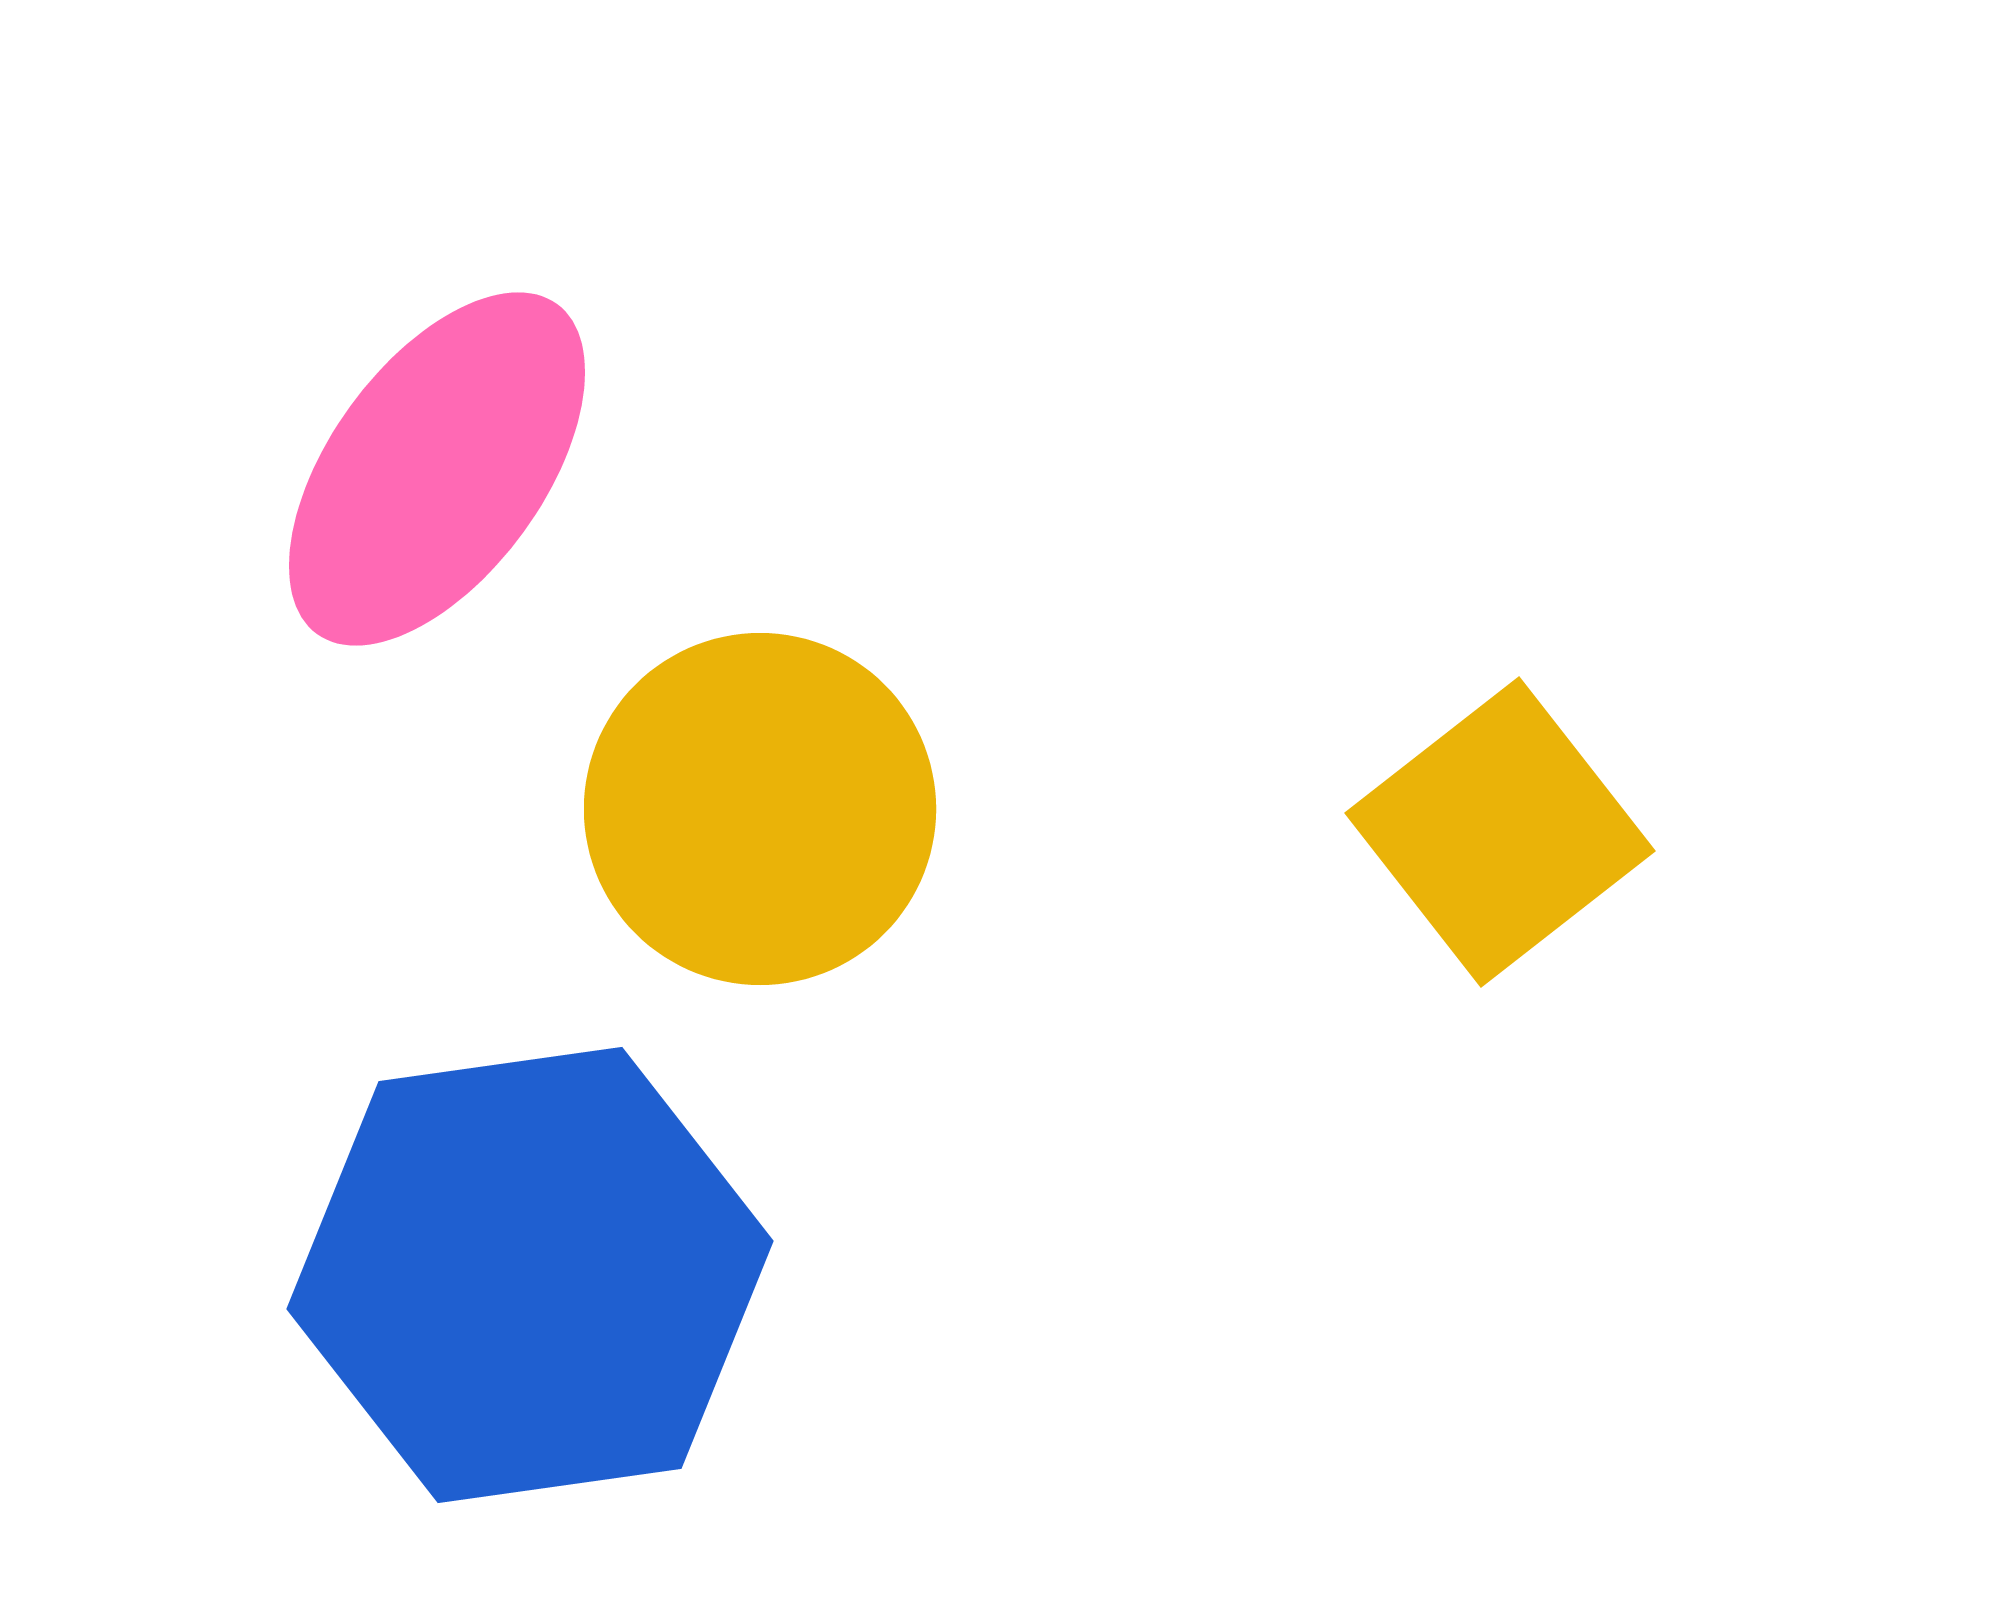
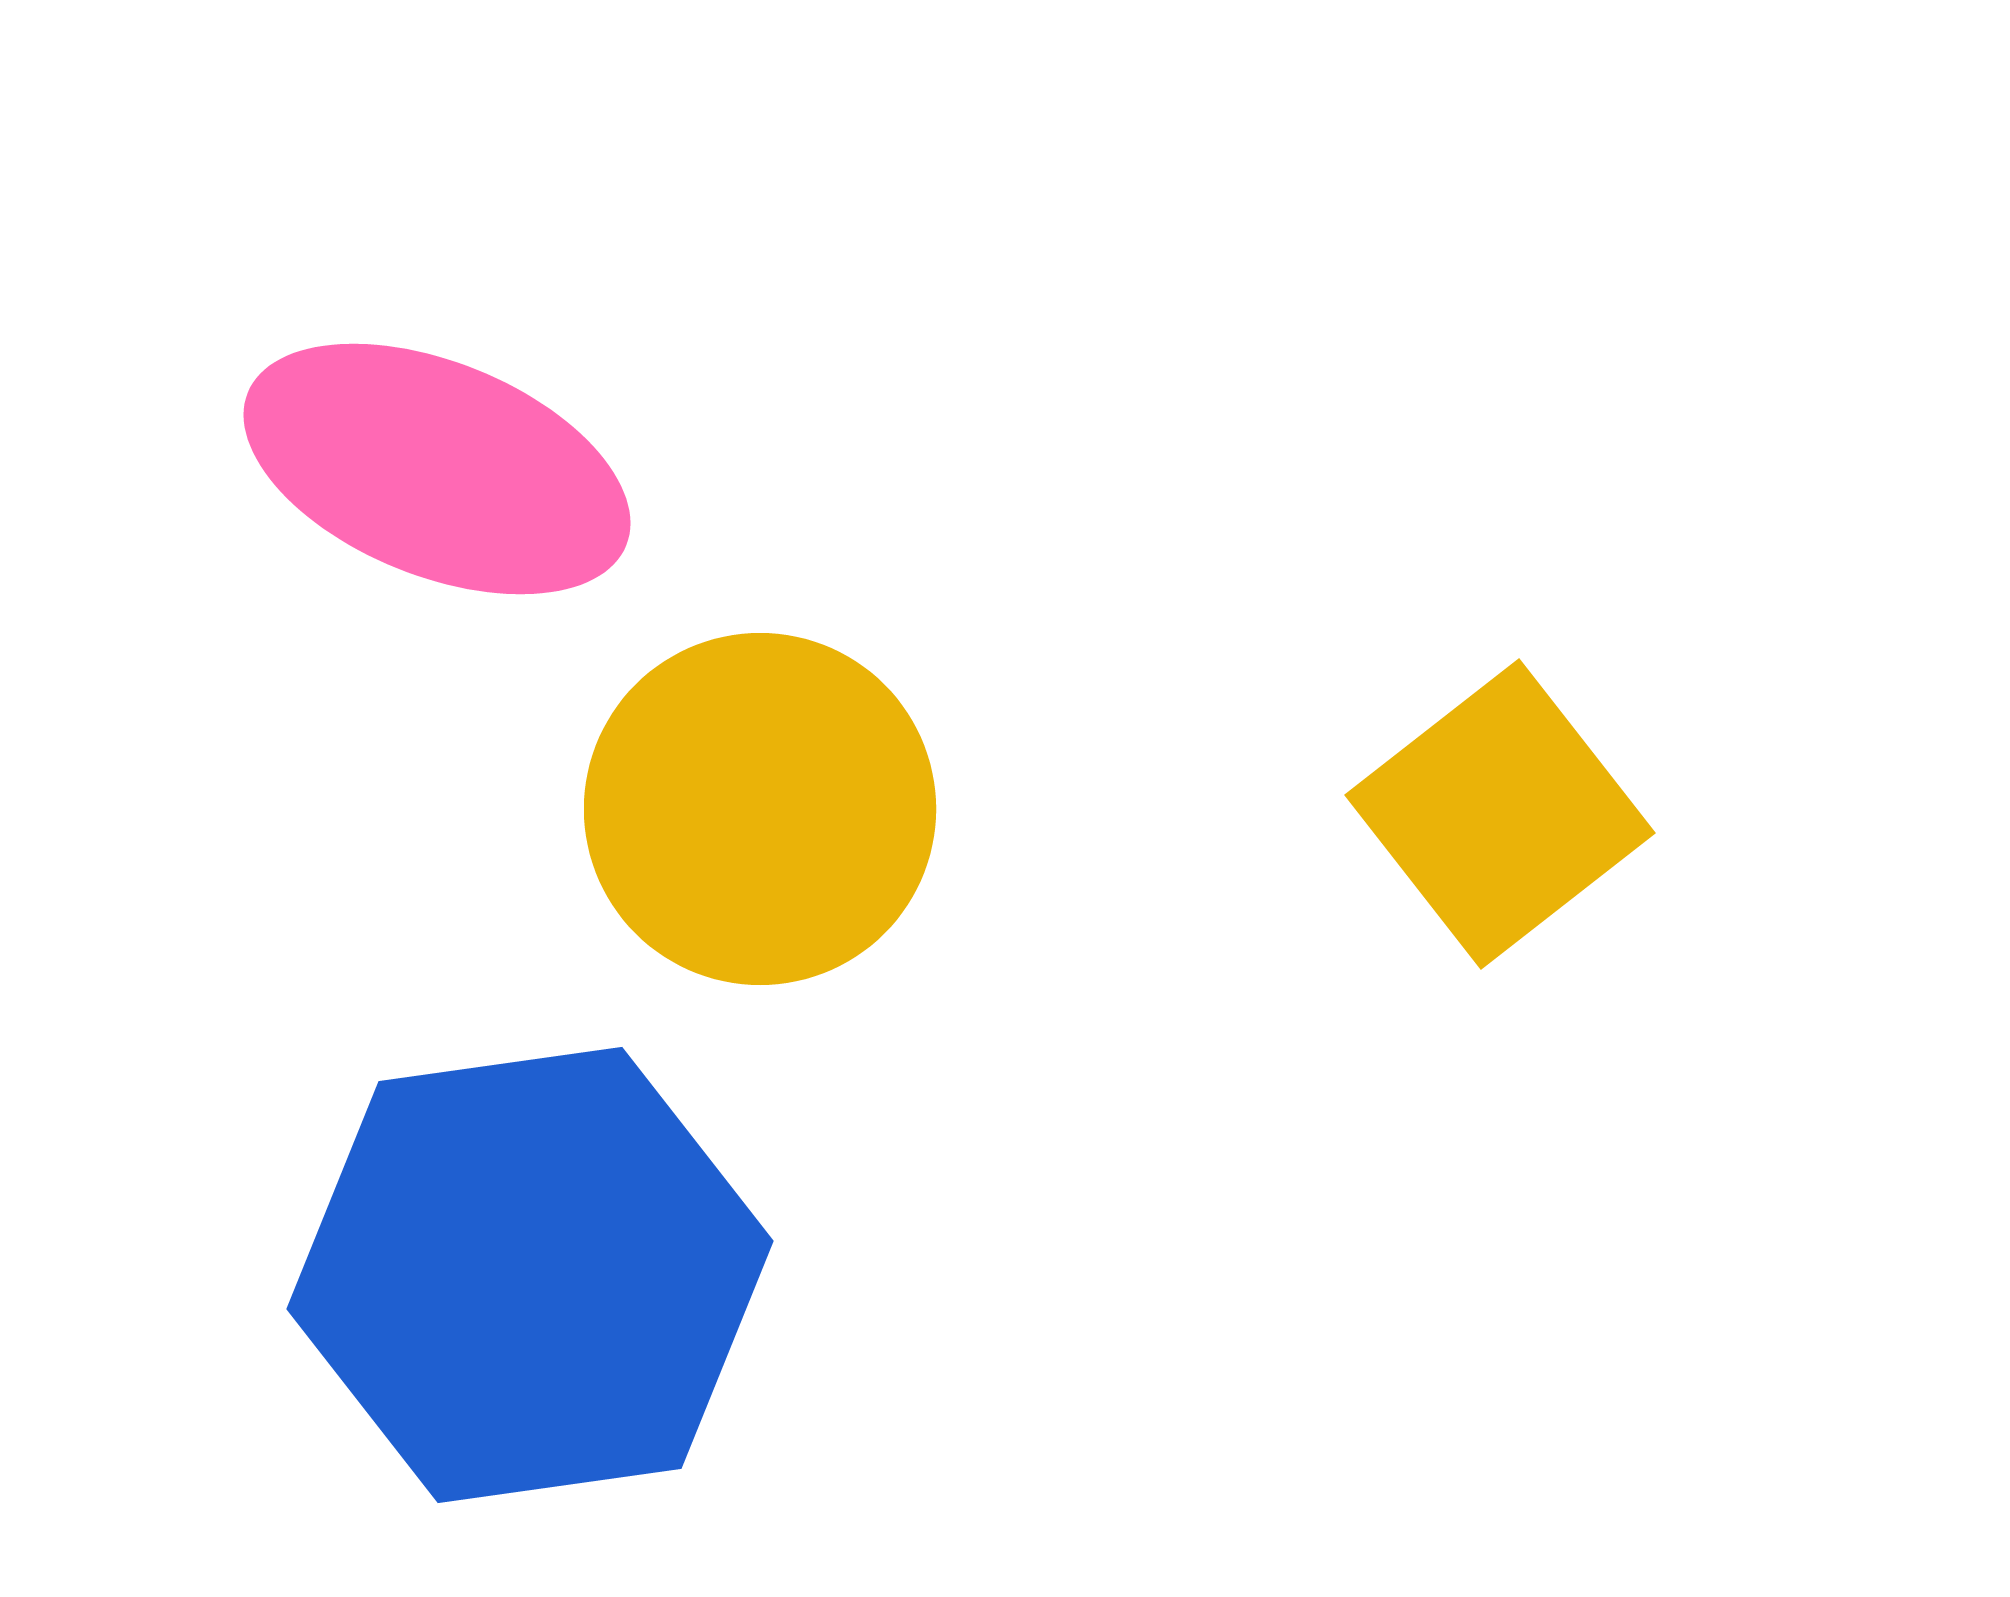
pink ellipse: rotated 76 degrees clockwise
yellow square: moved 18 px up
